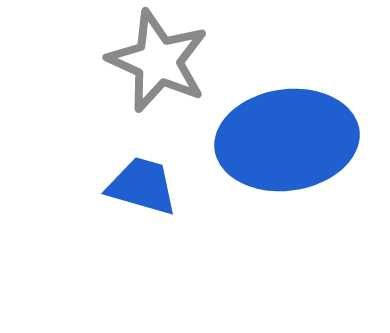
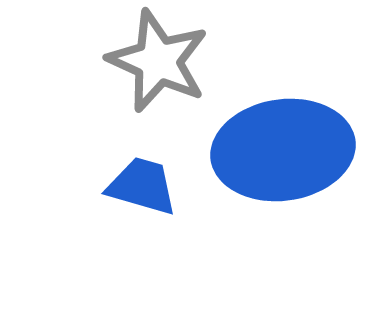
blue ellipse: moved 4 px left, 10 px down
